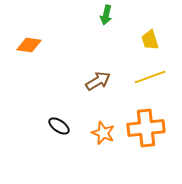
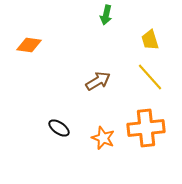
yellow line: rotated 68 degrees clockwise
black ellipse: moved 2 px down
orange star: moved 5 px down
